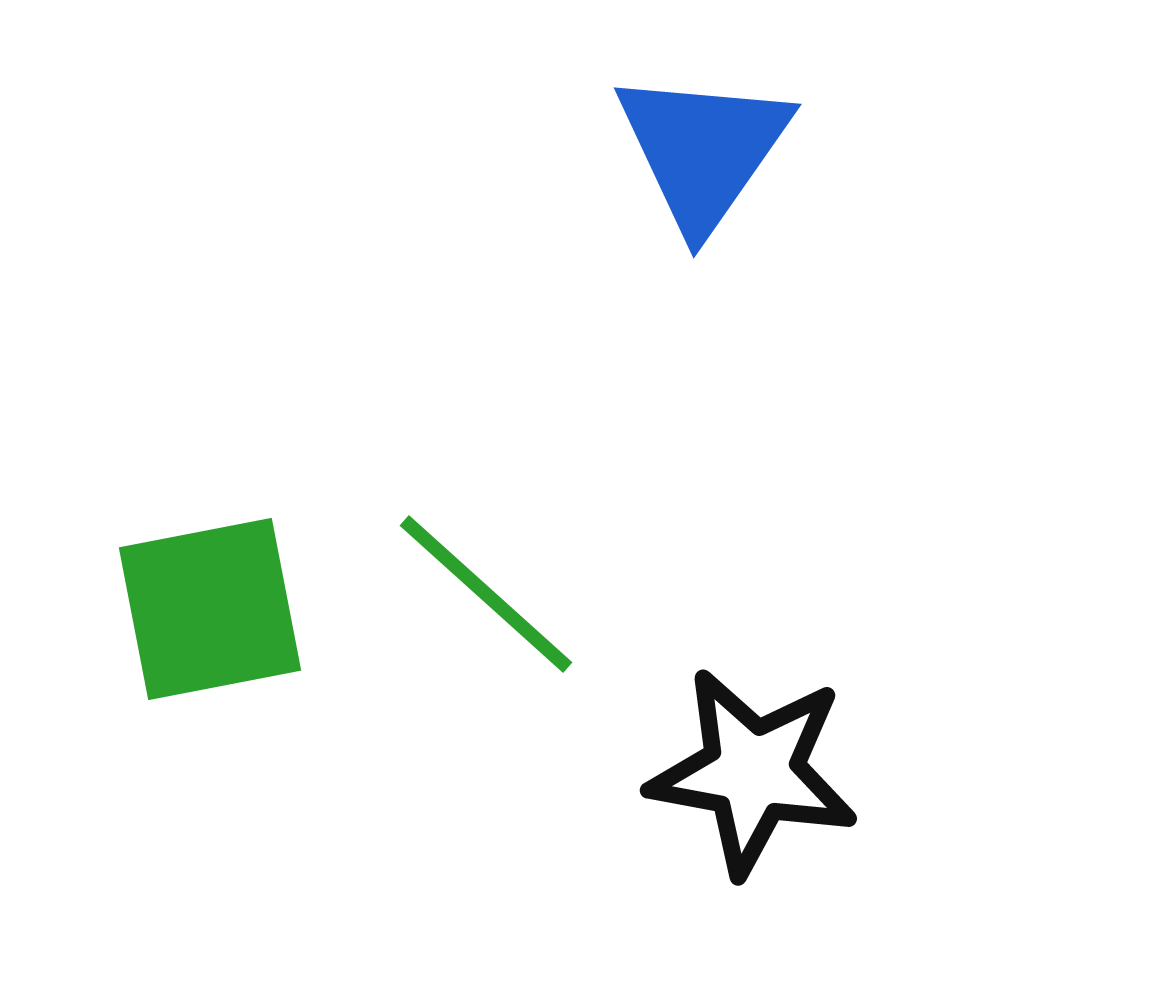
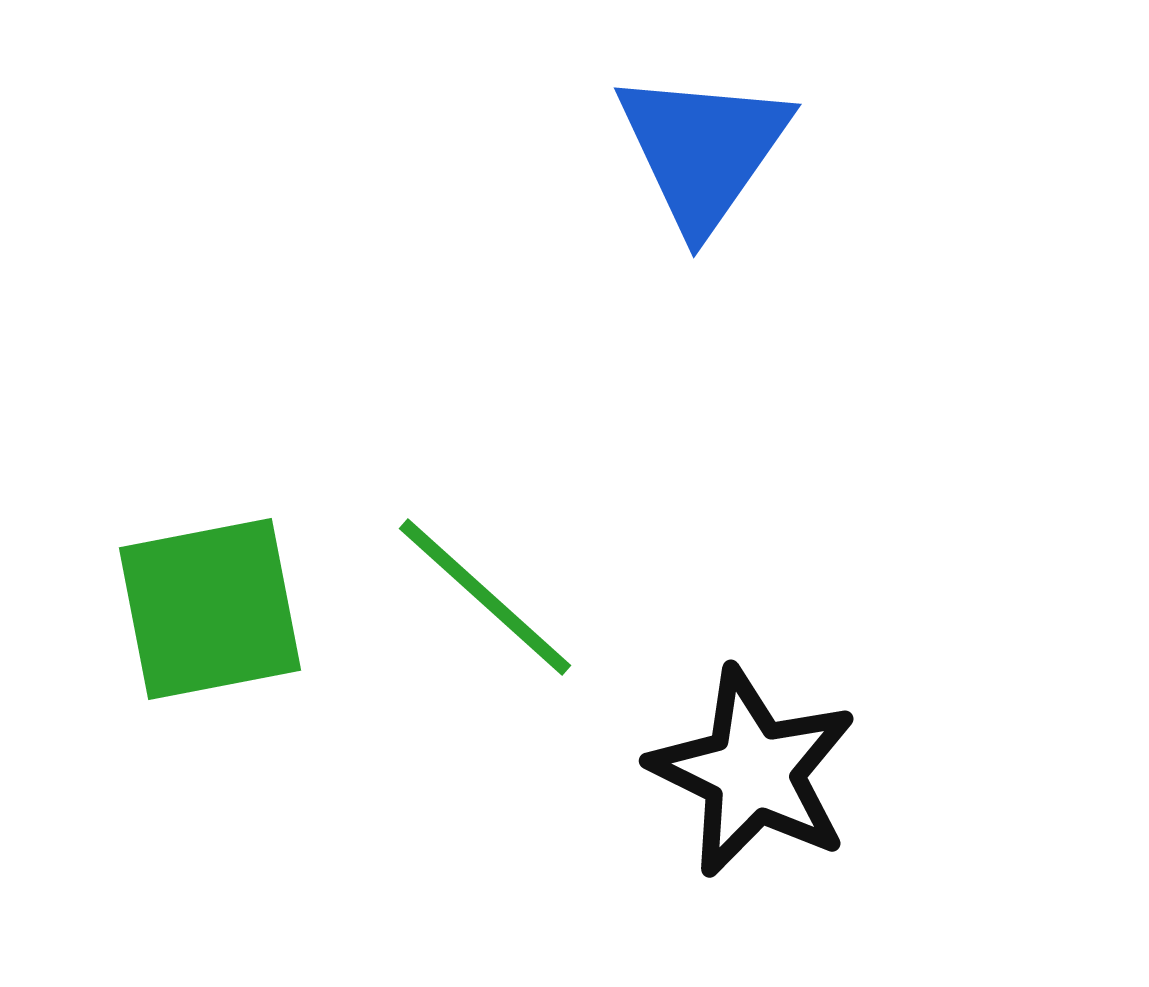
green line: moved 1 px left, 3 px down
black star: rotated 16 degrees clockwise
